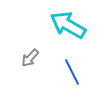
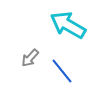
blue line: moved 10 px left, 1 px up; rotated 12 degrees counterclockwise
